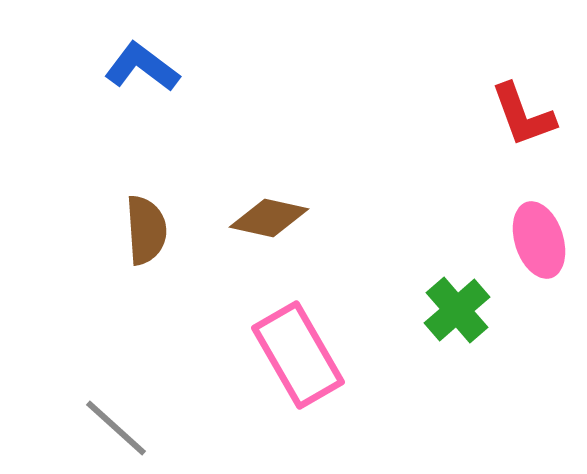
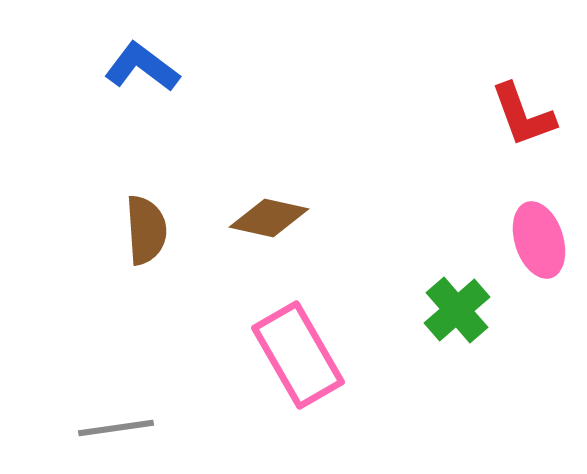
gray line: rotated 50 degrees counterclockwise
